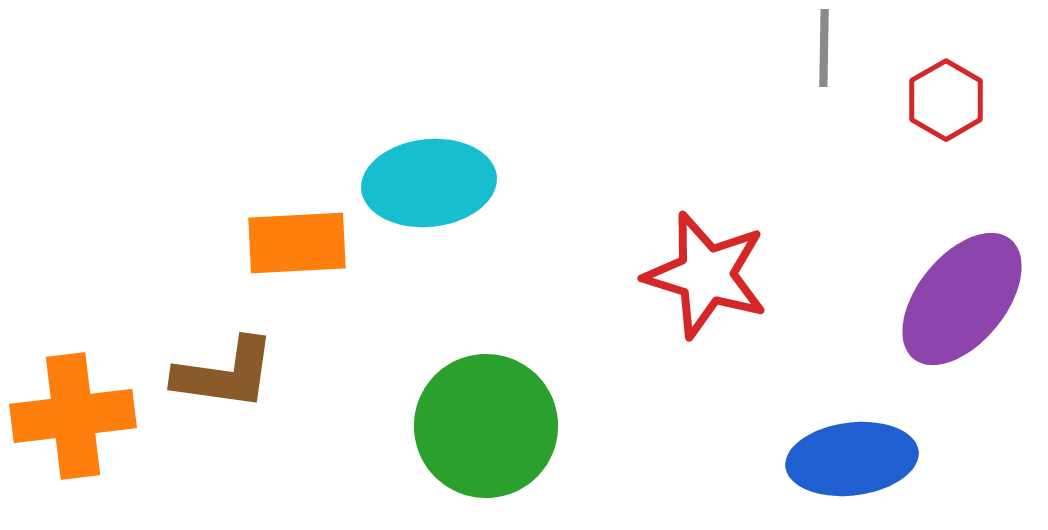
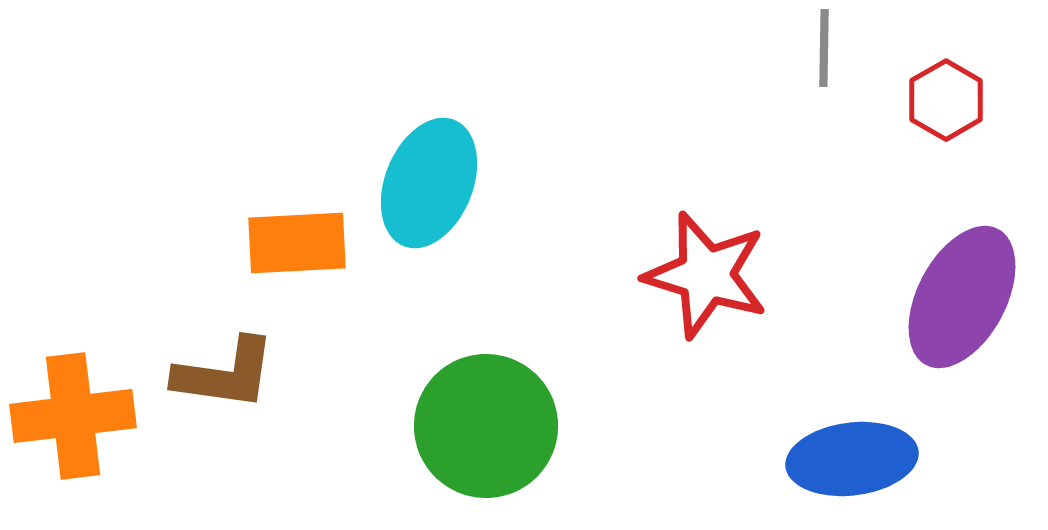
cyan ellipse: rotated 62 degrees counterclockwise
purple ellipse: moved 2 px up; rotated 11 degrees counterclockwise
